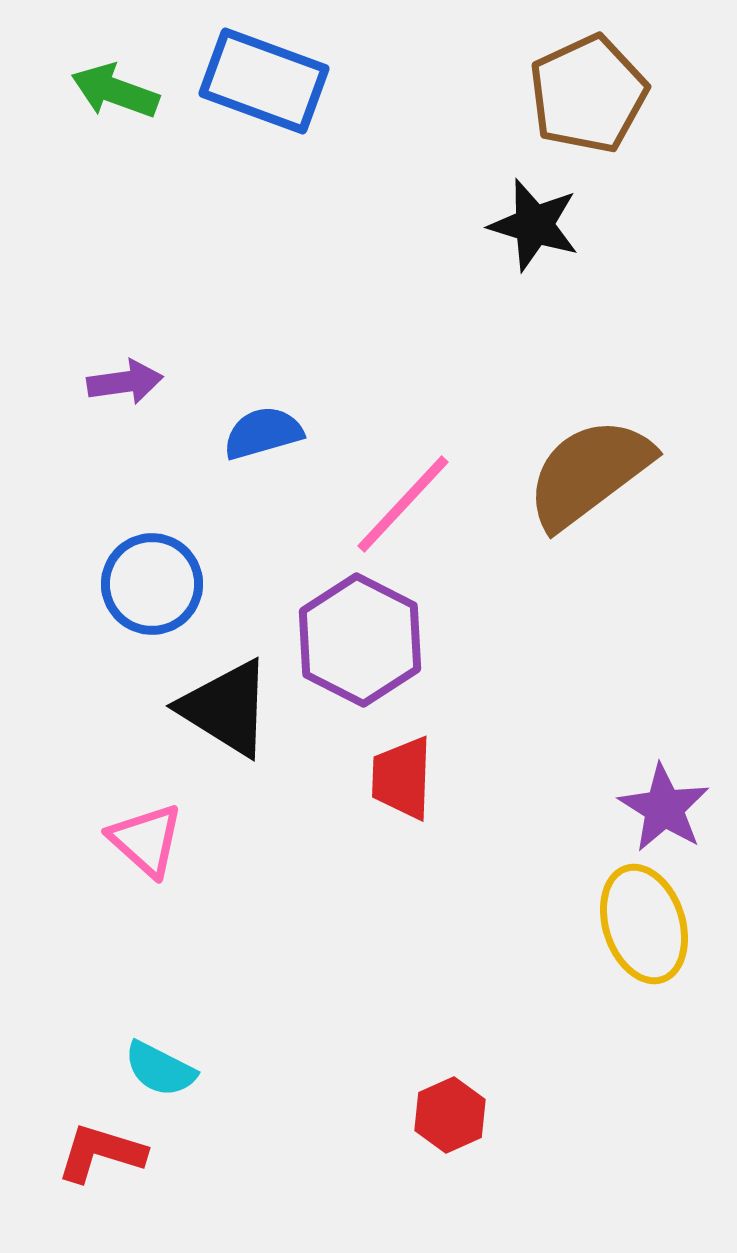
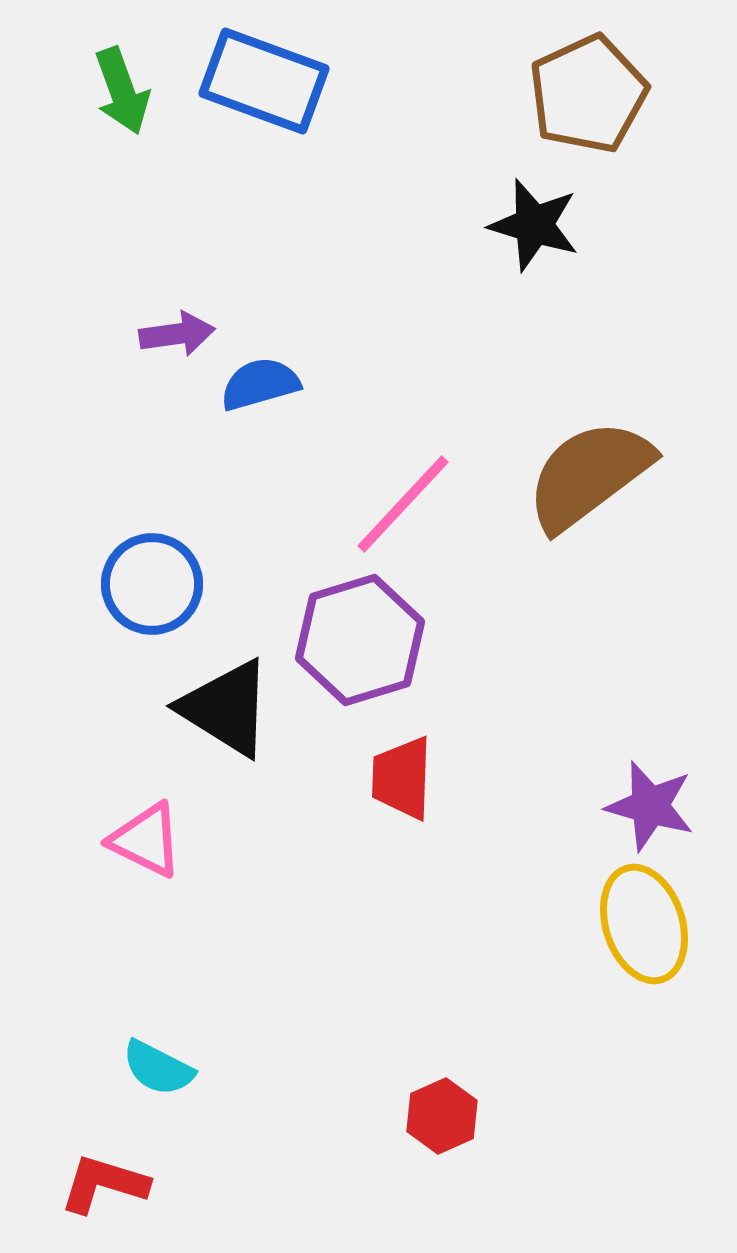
green arrow: moved 7 px right; rotated 130 degrees counterclockwise
purple arrow: moved 52 px right, 48 px up
blue semicircle: moved 3 px left, 49 px up
brown semicircle: moved 2 px down
purple hexagon: rotated 16 degrees clockwise
purple star: moved 14 px left, 2 px up; rotated 16 degrees counterclockwise
pink triangle: rotated 16 degrees counterclockwise
cyan semicircle: moved 2 px left, 1 px up
red hexagon: moved 8 px left, 1 px down
red L-shape: moved 3 px right, 31 px down
